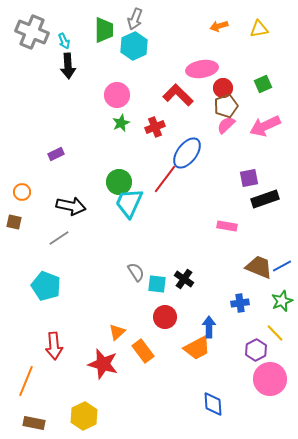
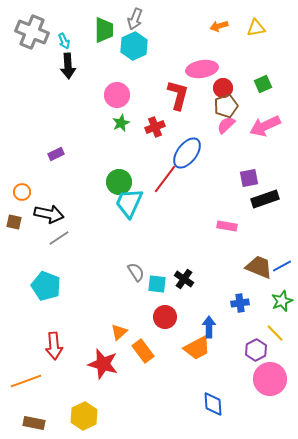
yellow triangle at (259, 29): moved 3 px left, 1 px up
red L-shape at (178, 95): rotated 60 degrees clockwise
black arrow at (71, 206): moved 22 px left, 8 px down
orange triangle at (117, 332): moved 2 px right
orange line at (26, 381): rotated 48 degrees clockwise
